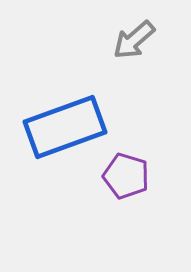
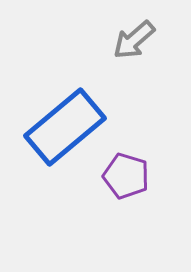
blue rectangle: rotated 20 degrees counterclockwise
